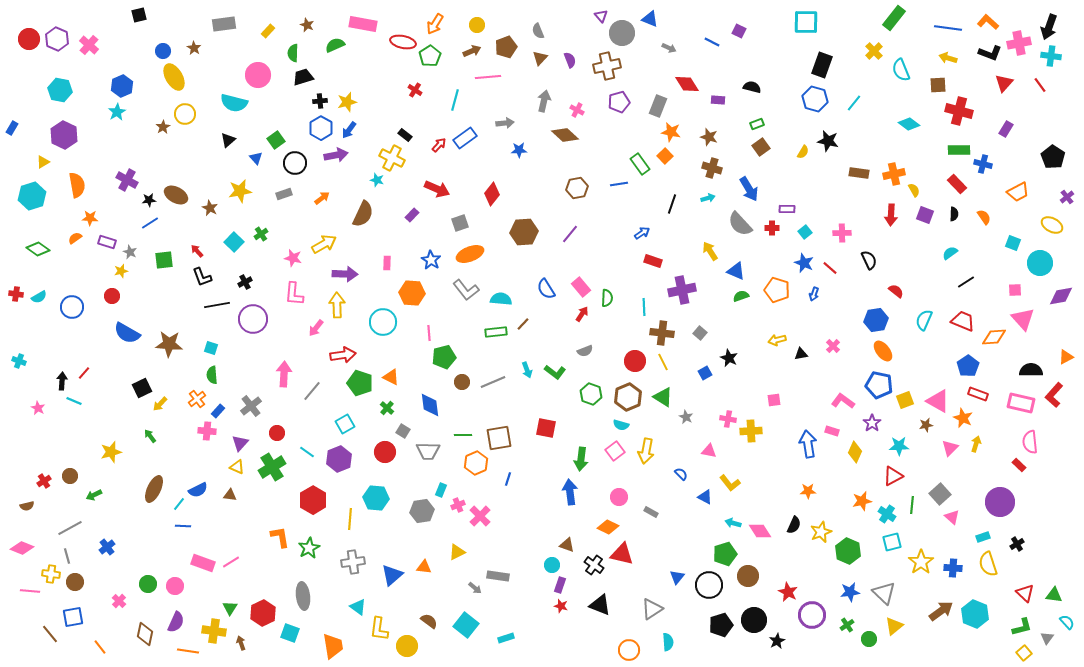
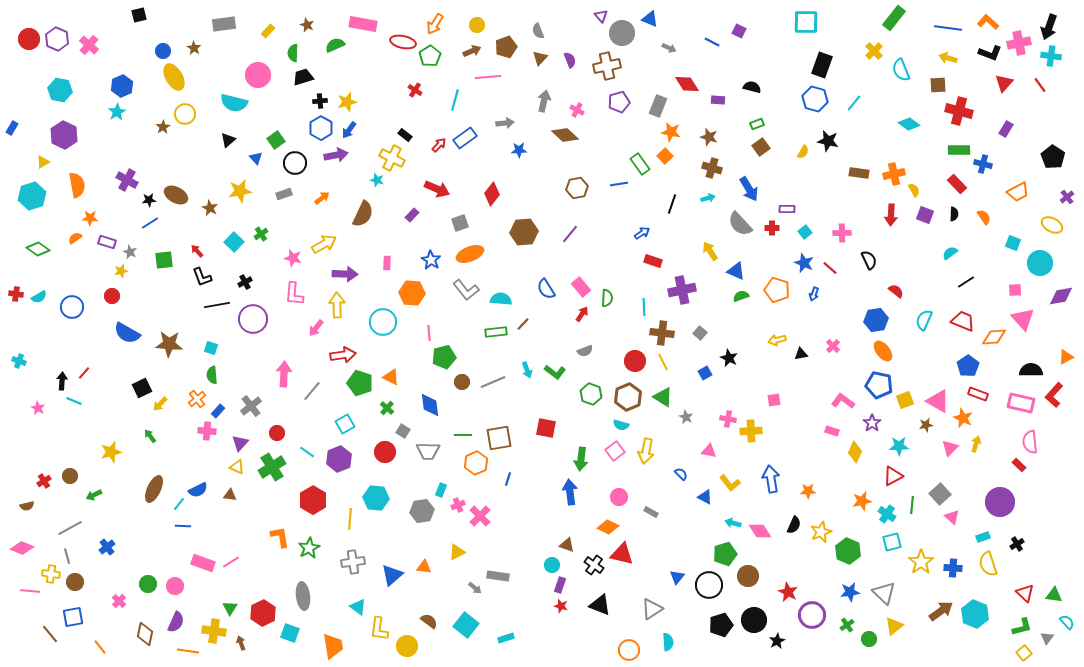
blue arrow at (808, 444): moved 37 px left, 35 px down
